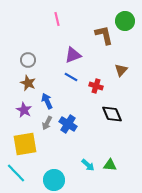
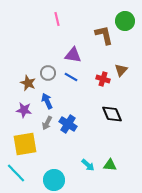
purple triangle: rotated 30 degrees clockwise
gray circle: moved 20 px right, 13 px down
red cross: moved 7 px right, 7 px up
purple star: rotated 21 degrees counterclockwise
